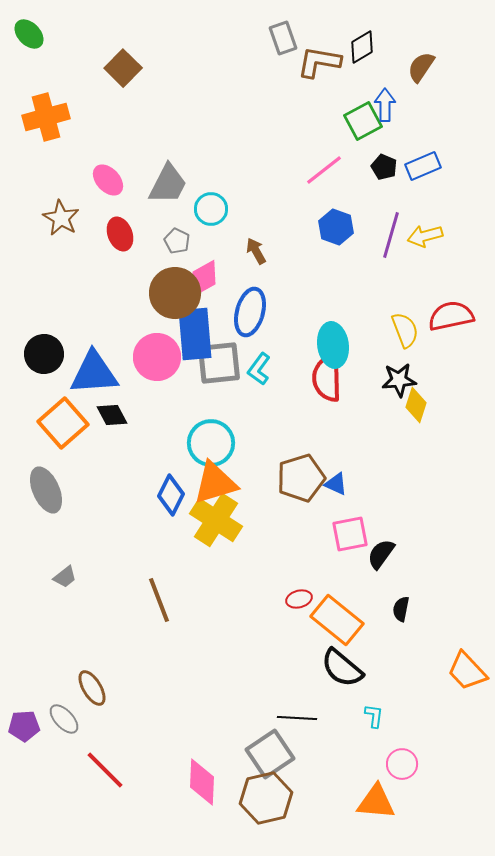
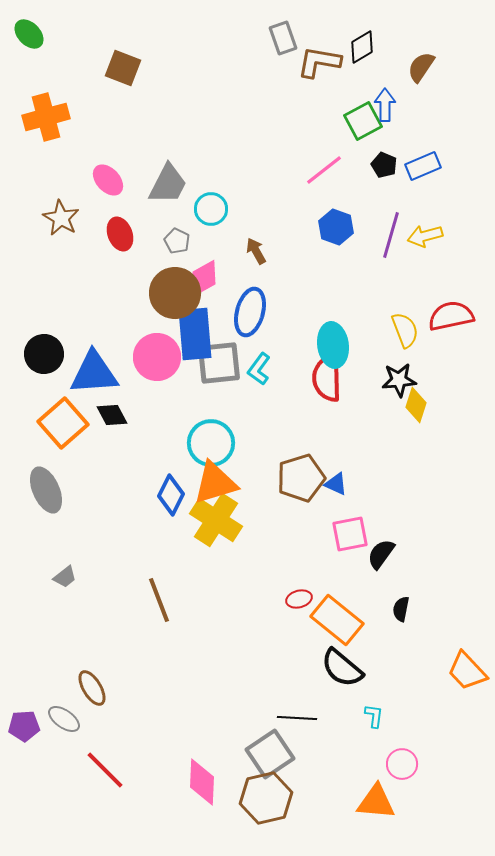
brown square at (123, 68): rotated 24 degrees counterclockwise
black pentagon at (384, 167): moved 2 px up
gray ellipse at (64, 719): rotated 12 degrees counterclockwise
